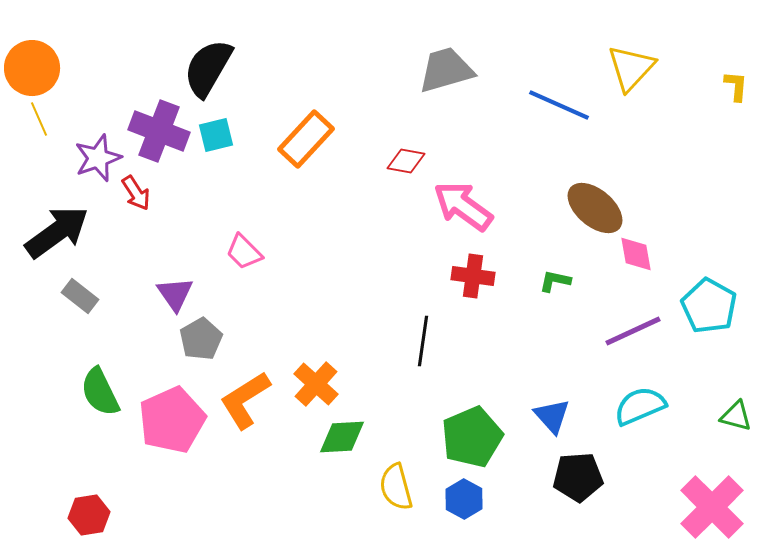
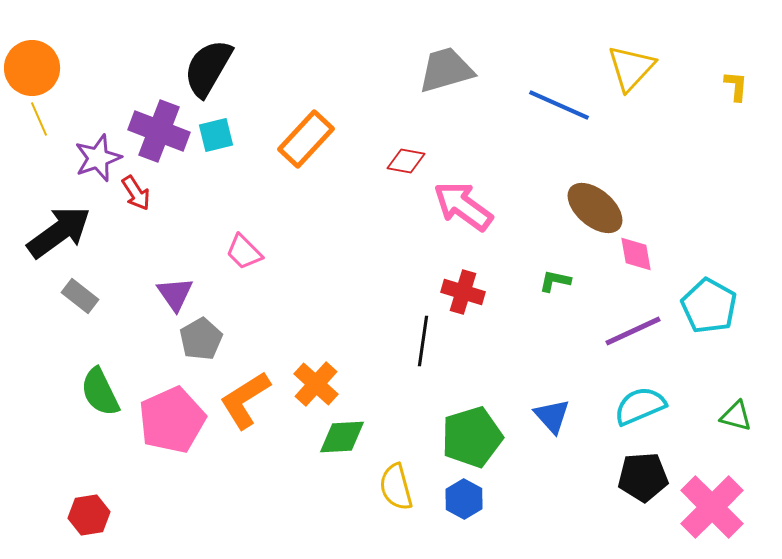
black arrow: moved 2 px right
red cross: moved 10 px left, 16 px down; rotated 9 degrees clockwise
green pentagon: rotated 6 degrees clockwise
black pentagon: moved 65 px right
